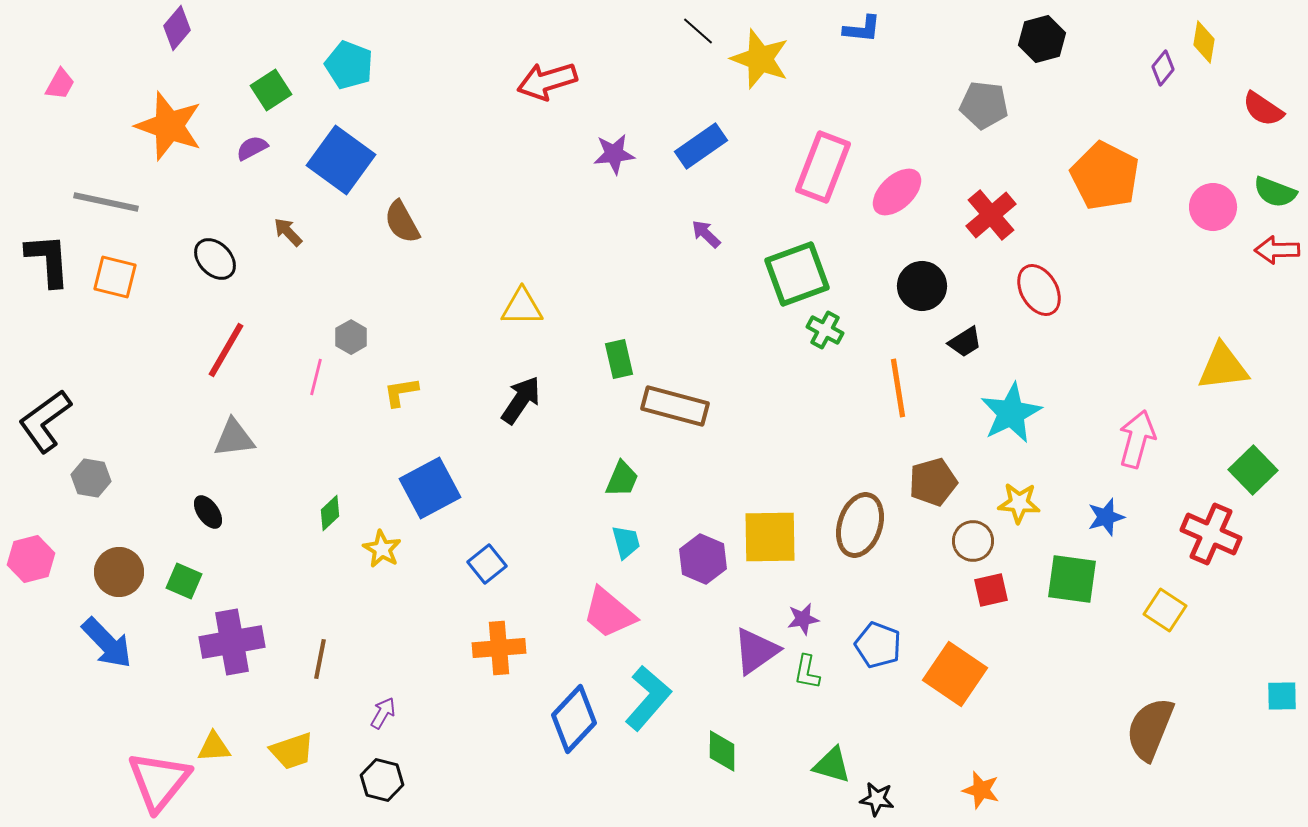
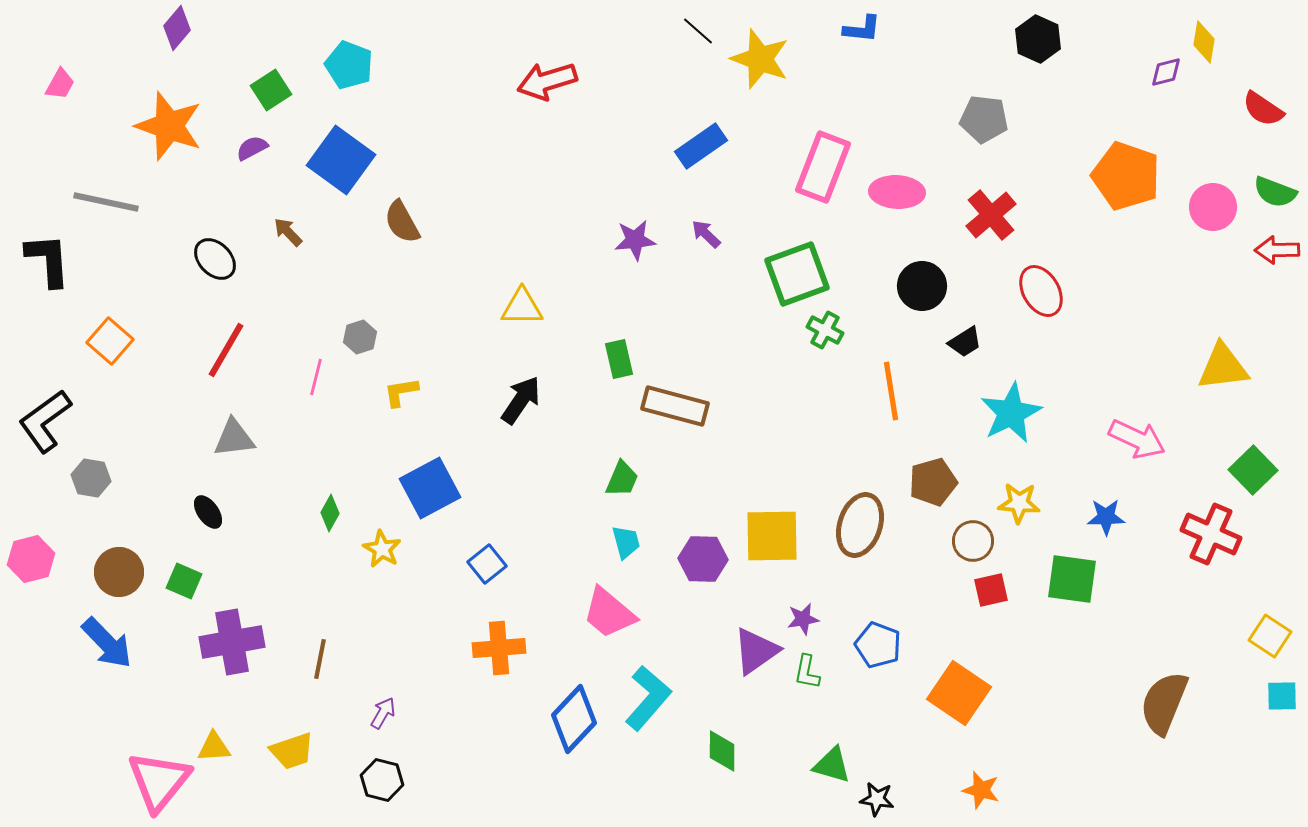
black hexagon at (1042, 39): moved 4 px left; rotated 21 degrees counterclockwise
purple diamond at (1163, 68): moved 3 px right, 4 px down; rotated 36 degrees clockwise
gray pentagon at (984, 105): moved 14 px down
purple star at (614, 154): moved 21 px right, 86 px down
orange pentagon at (1105, 176): moved 21 px right; rotated 8 degrees counterclockwise
pink ellipse at (897, 192): rotated 46 degrees clockwise
orange square at (115, 277): moved 5 px left, 64 px down; rotated 27 degrees clockwise
red ellipse at (1039, 290): moved 2 px right, 1 px down
gray hexagon at (351, 337): moved 9 px right; rotated 12 degrees clockwise
orange line at (898, 388): moved 7 px left, 3 px down
pink arrow at (1137, 439): rotated 100 degrees clockwise
green diamond at (330, 513): rotated 18 degrees counterclockwise
blue star at (1106, 517): rotated 15 degrees clockwise
yellow square at (770, 537): moved 2 px right, 1 px up
purple hexagon at (703, 559): rotated 21 degrees counterclockwise
yellow square at (1165, 610): moved 105 px right, 26 px down
orange square at (955, 674): moved 4 px right, 19 px down
brown semicircle at (1150, 729): moved 14 px right, 26 px up
